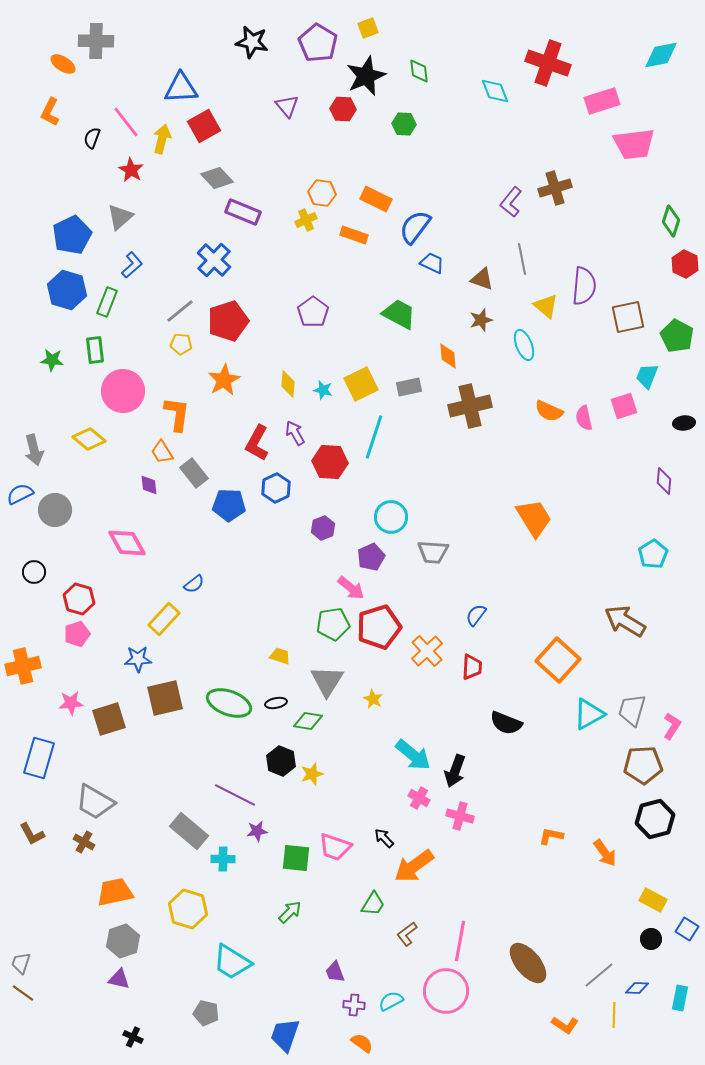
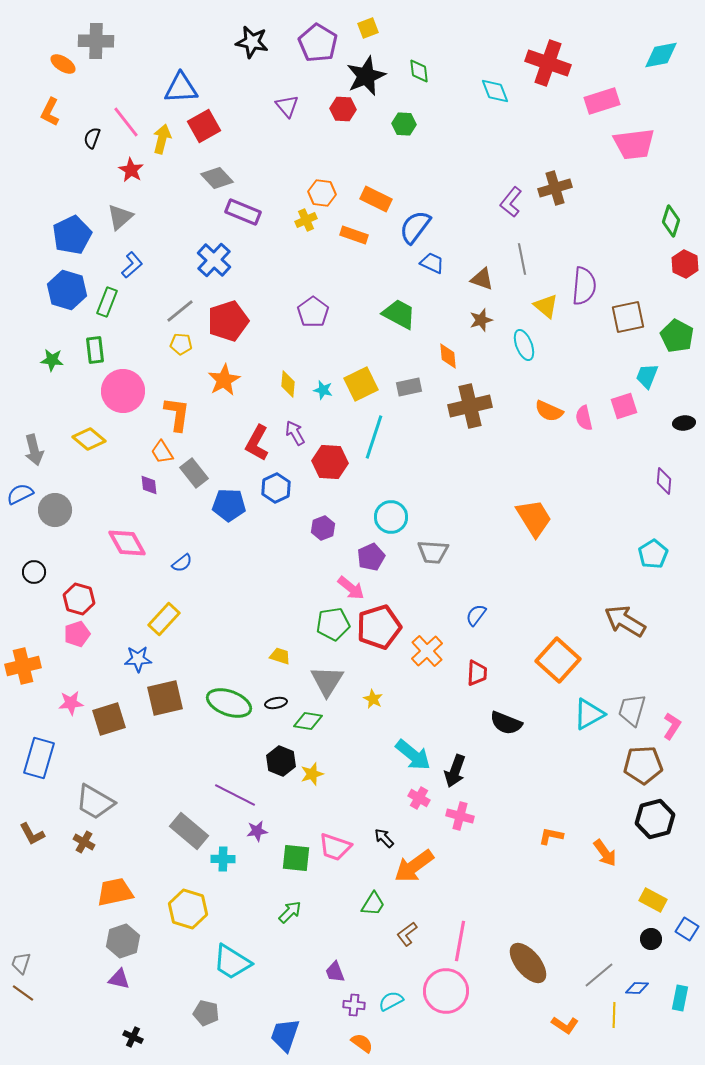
blue semicircle at (194, 584): moved 12 px left, 21 px up
red trapezoid at (472, 667): moved 5 px right, 6 px down
